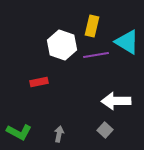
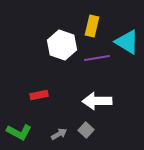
purple line: moved 1 px right, 3 px down
red rectangle: moved 13 px down
white arrow: moved 19 px left
gray square: moved 19 px left
gray arrow: rotated 49 degrees clockwise
